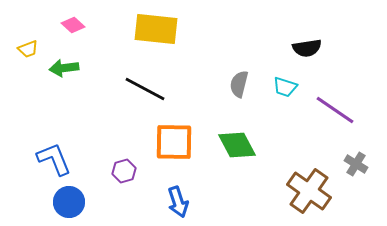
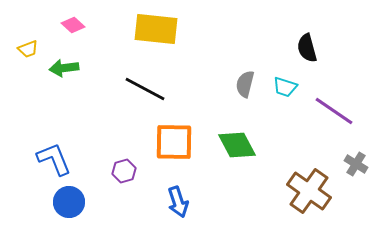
black semicircle: rotated 84 degrees clockwise
gray semicircle: moved 6 px right
purple line: moved 1 px left, 1 px down
